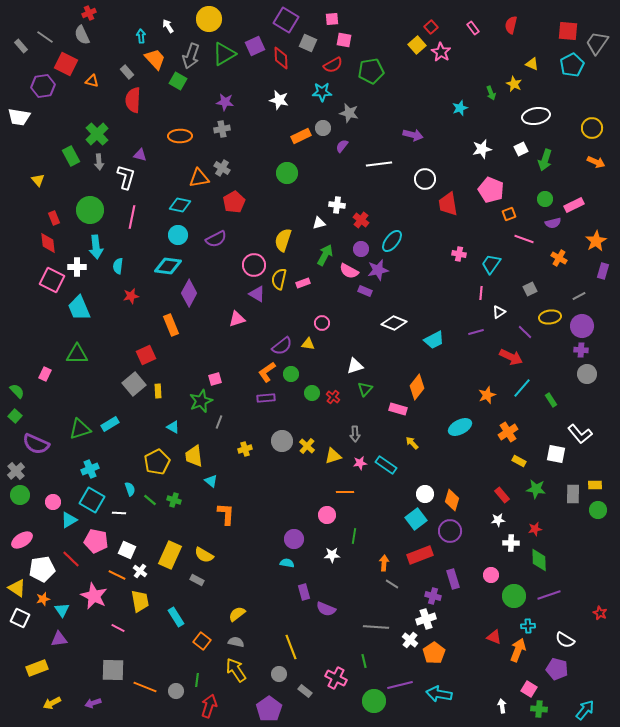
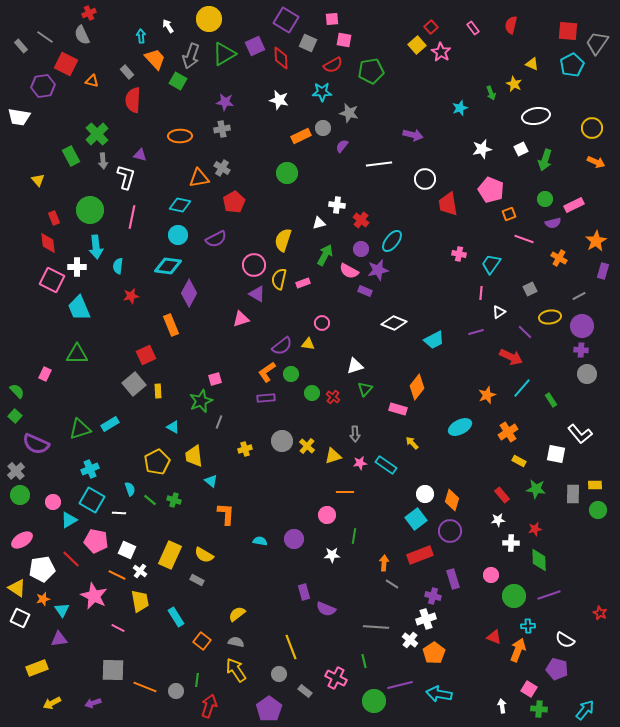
gray arrow at (99, 162): moved 4 px right, 1 px up
pink triangle at (237, 319): moved 4 px right
cyan semicircle at (287, 563): moved 27 px left, 22 px up
